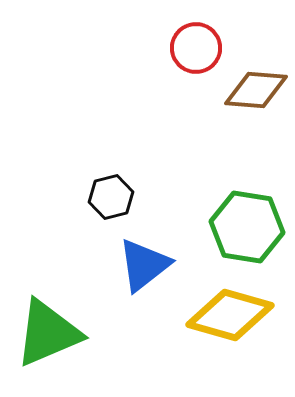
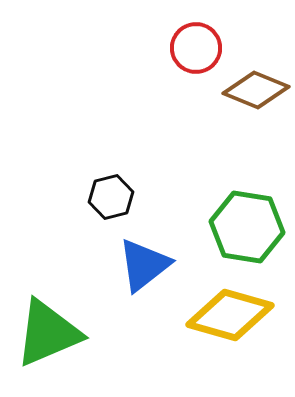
brown diamond: rotated 18 degrees clockwise
